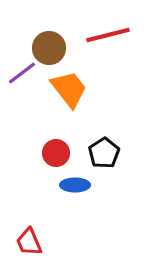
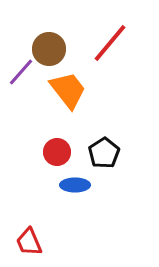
red line: moved 2 px right, 8 px down; rotated 36 degrees counterclockwise
brown circle: moved 1 px down
purple line: moved 1 px left, 1 px up; rotated 12 degrees counterclockwise
orange trapezoid: moved 1 px left, 1 px down
red circle: moved 1 px right, 1 px up
